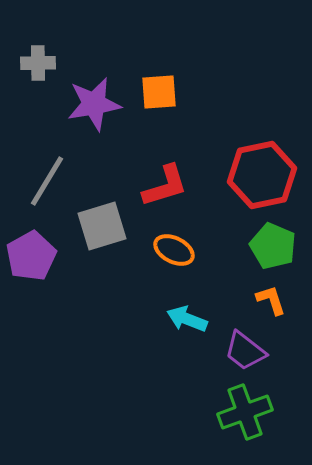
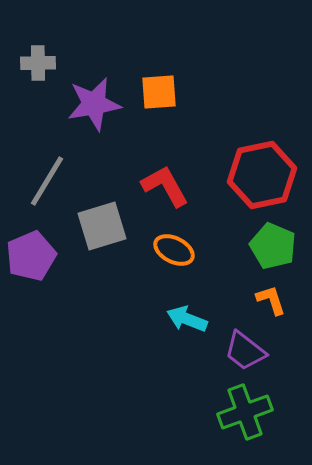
red L-shape: rotated 102 degrees counterclockwise
purple pentagon: rotated 6 degrees clockwise
